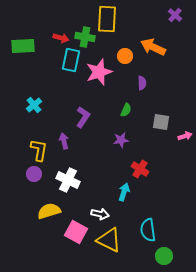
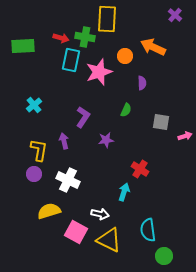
purple star: moved 15 px left
